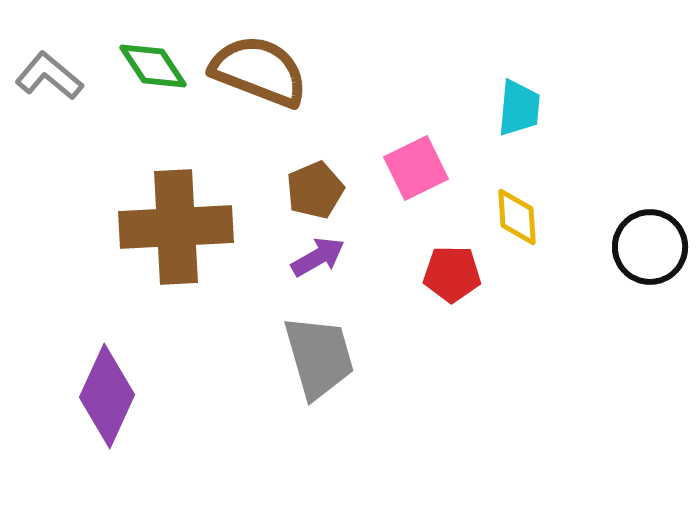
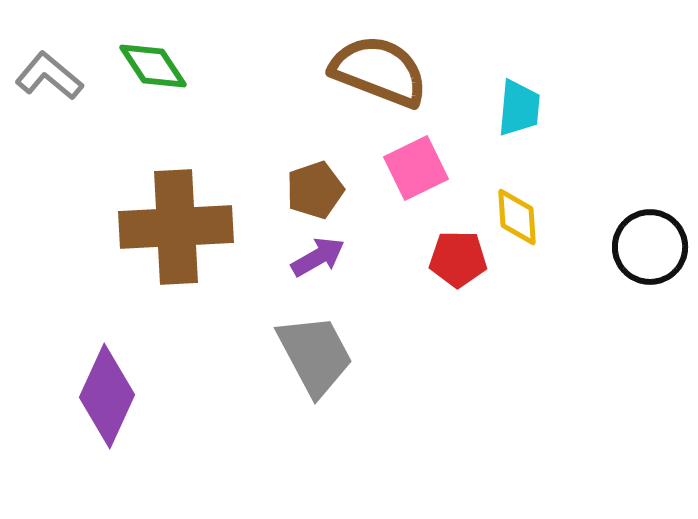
brown semicircle: moved 120 px right
brown pentagon: rotated 4 degrees clockwise
red pentagon: moved 6 px right, 15 px up
gray trapezoid: moved 4 px left, 2 px up; rotated 12 degrees counterclockwise
